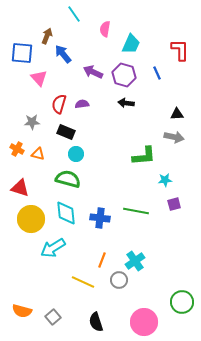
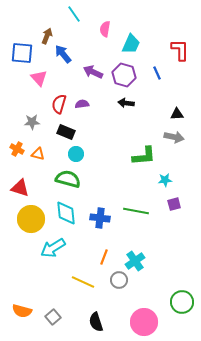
orange line: moved 2 px right, 3 px up
